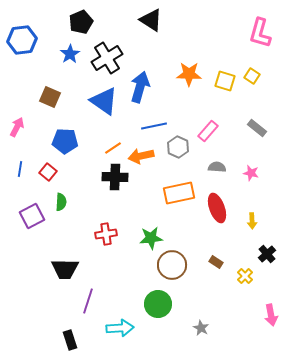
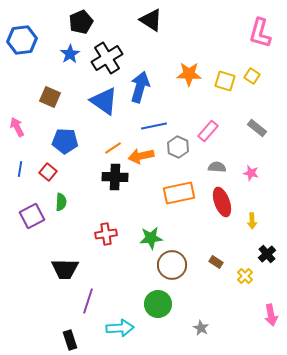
pink arrow at (17, 127): rotated 54 degrees counterclockwise
red ellipse at (217, 208): moved 5 px right, 6 px up
